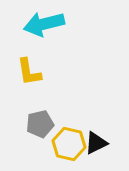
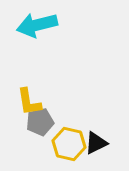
cyan arrow: moved 7 px left, 1 px down
yellow L-shape: moved 30 px down
gray pentagon: moved 2 px up
